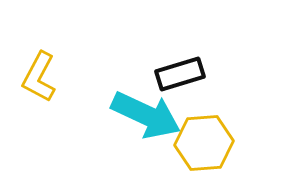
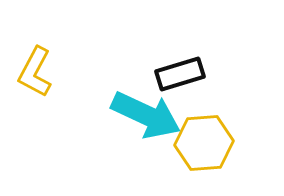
yellow L-shape: moved 4 px left, 5 px up
